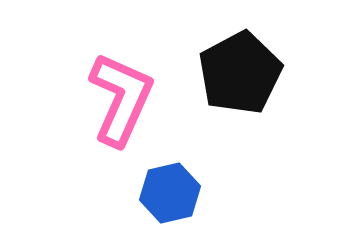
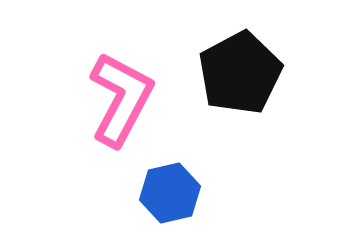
pink L-shape: rotated 4 degrees clockwise
